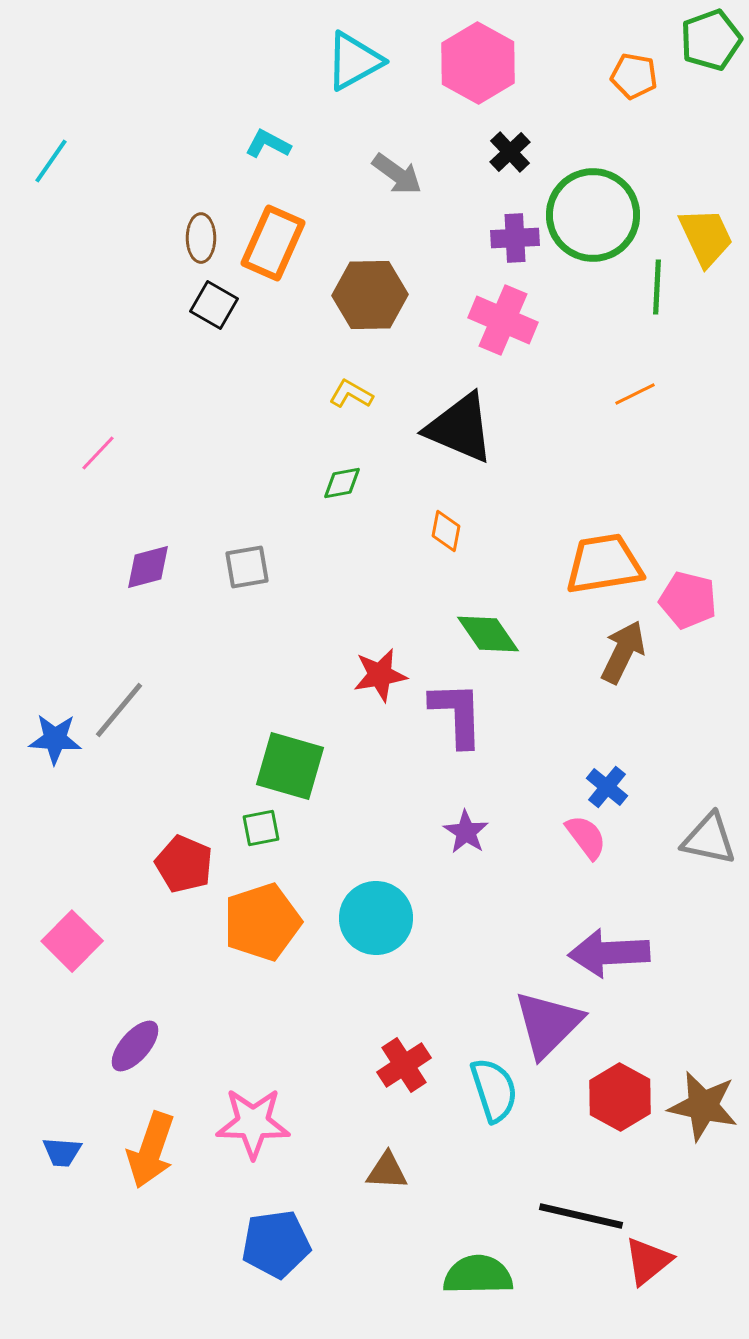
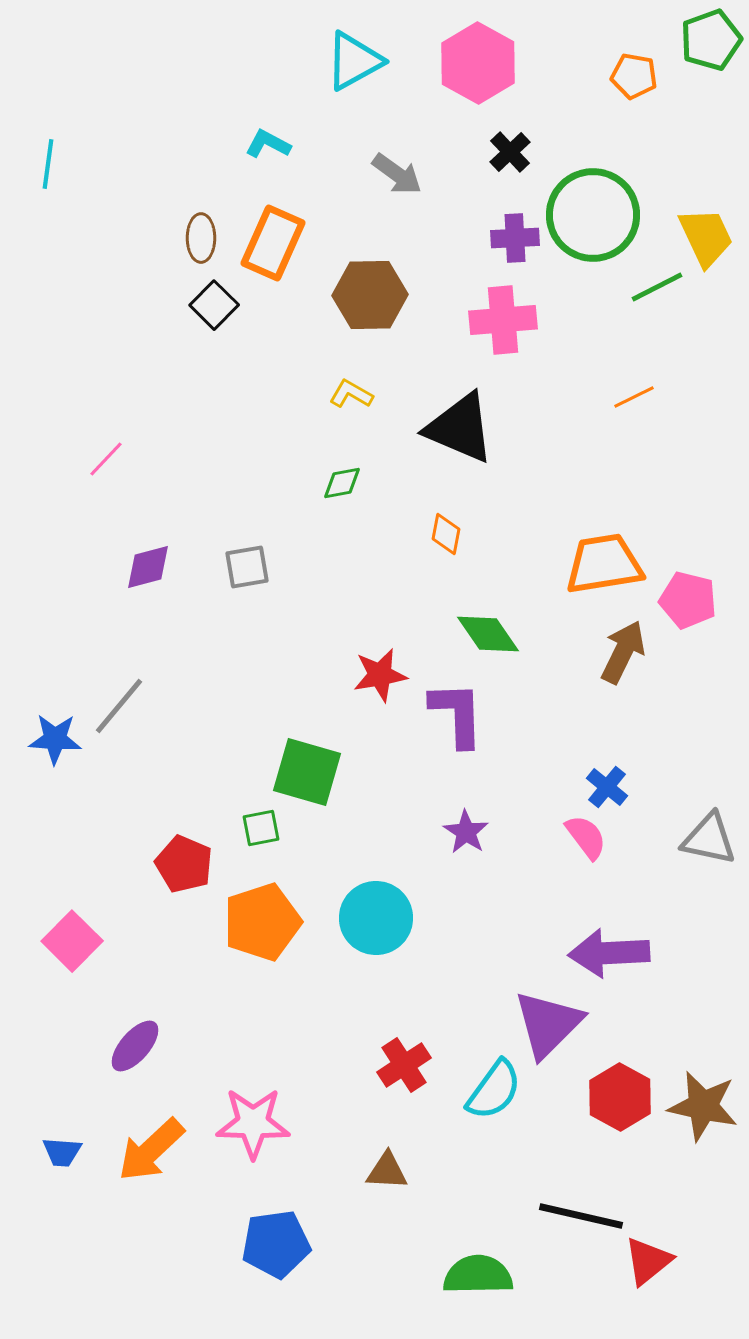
cyan line at (51, 161): moved 3 px left, 3 px down; rotated 27 degrees counterclockwise
green line at (657, 287): rotated 60 degrees clockwise
black square at (214, 305): rotated 15 degrees clockwise
pink cross at (503, 320): rotated 28 degrees counterclockwise
orange line at (635, 394): moved 1 px left, 3 px down
pink line at (98, 453): moved 8 px right, 6 px down
orange diamond at (446, 531): moved 3 px down
gray line at (119, 710): moved 4 px up
green square at (290, 766): moved 17 px right, 6 px down
cyan semicircle at (494, 1090): rotated 54 degrees clockwise
orange arrow at (151, 1150): rotated 28 degrees clockwise
